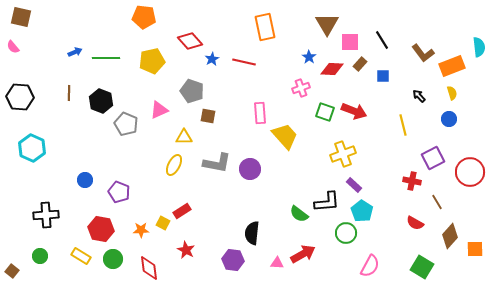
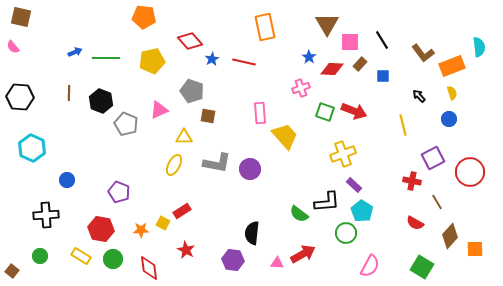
blue circle at (85, 180): moved 18 px left
